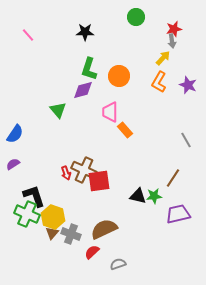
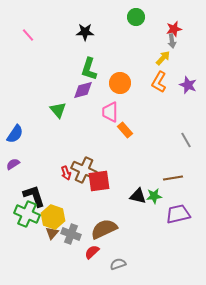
orange circle: moved 1 px right, 7 px down
brown line: rotated 48 degrees clockwise
